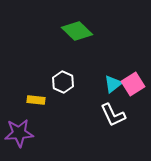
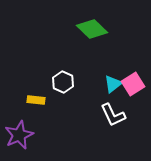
green diamond: moved 15 px right, 2 px up
purple star: moved 2 px down; rotated 20 degrees counterclockwise
